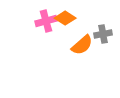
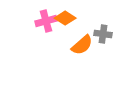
gray cross: rotated 18 degrees clockwise
